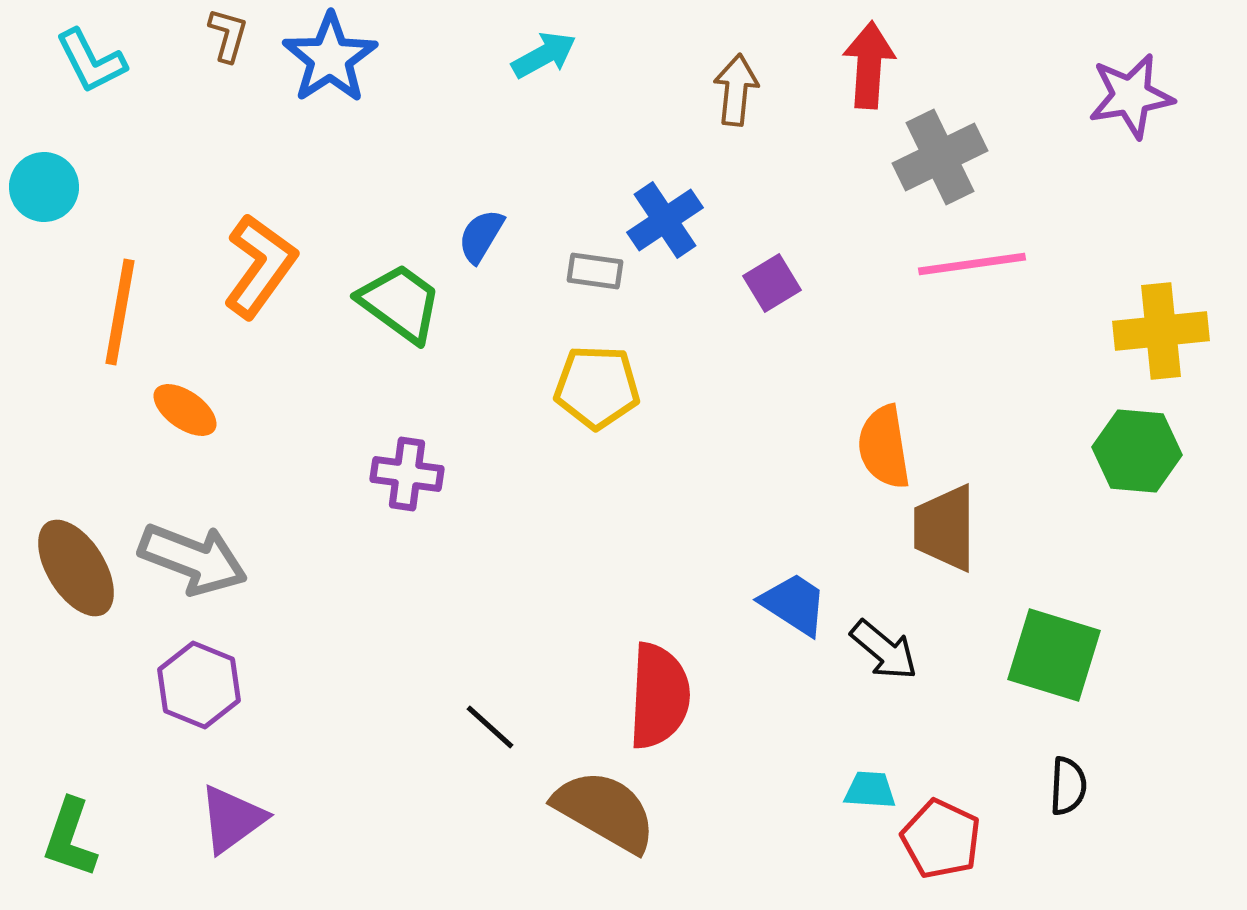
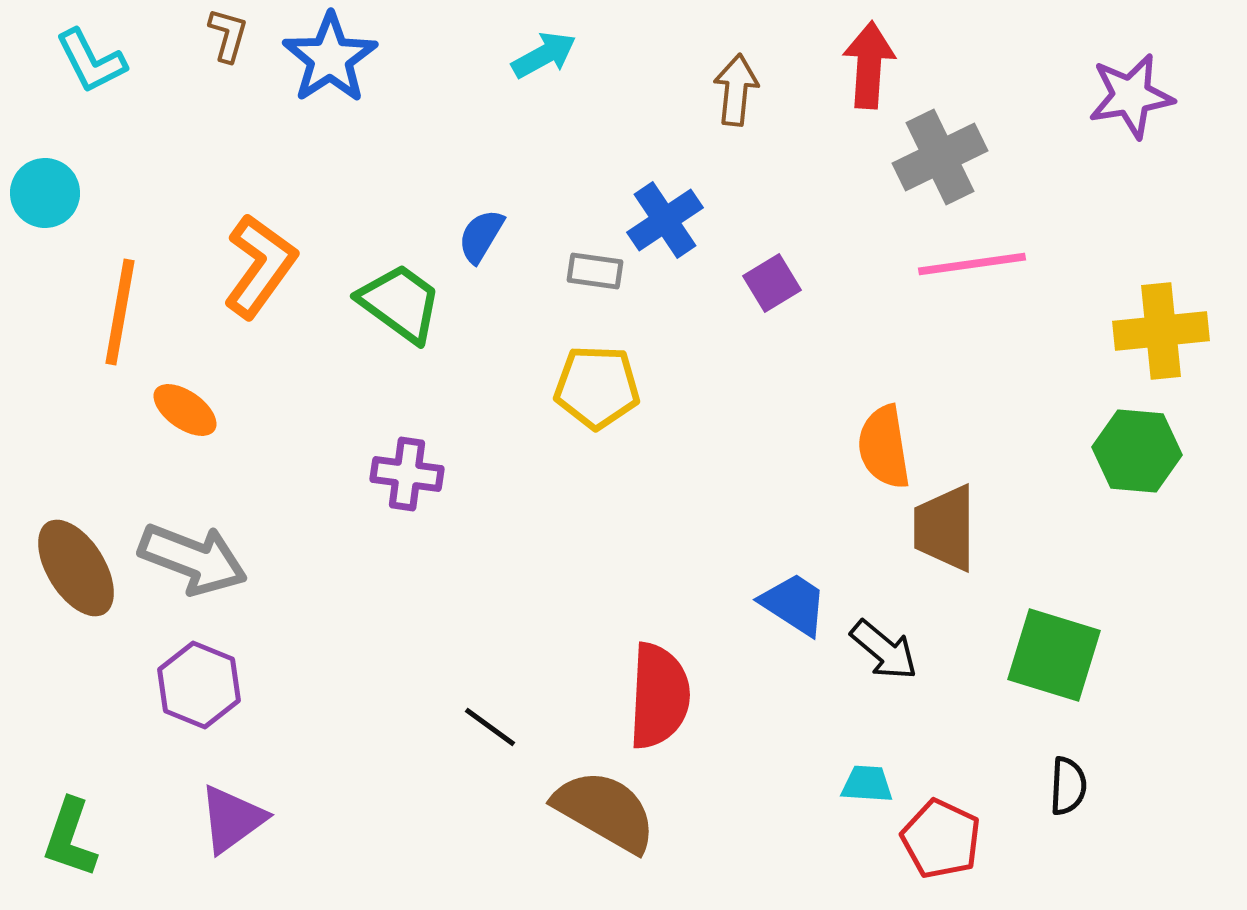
cyan circle: moved 1 px right, 6 px down
black line: rotated 6 degrees counterclockwise
cyan trapezoid: moved 3 px left, 6 px up
